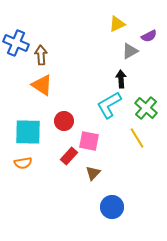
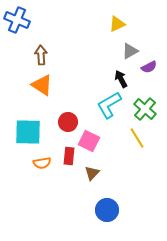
purple semicircle: moved 31 px down
blue cross: moved 1 px right, 23 px up
black arrow: rotated 24 degrees counterclockwise
green cross: moved 1 px left, 1 px down
red circle: moved 4 px right, 1 px down
pink square: rotated 15 degrees clockwise
red rectangle: rotated 36 degrees counterclockwise
orange semicircle: moved 19 px right
brown triangle: moved 1 px left
blue circle: moved 5 px left, 3 px down
